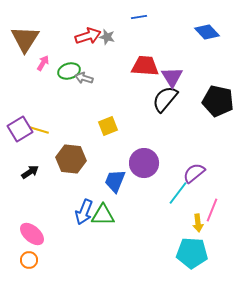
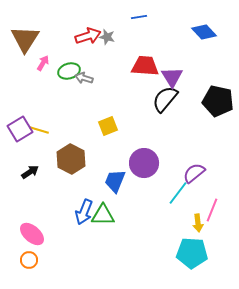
blue diamond: moved 3 px left
brown hexagon: rotated 20 degrees clockwise
